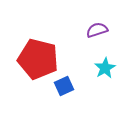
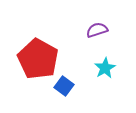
red pentagon: rotated 15 degrees clockwise
blue square: rotated 30 degrees counterclockwise
